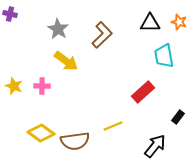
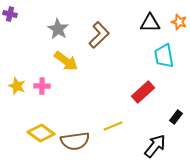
brown L-shape: moved 3 px left
yellow star: moved 3 px right
black rectangle: moved 2 px left
